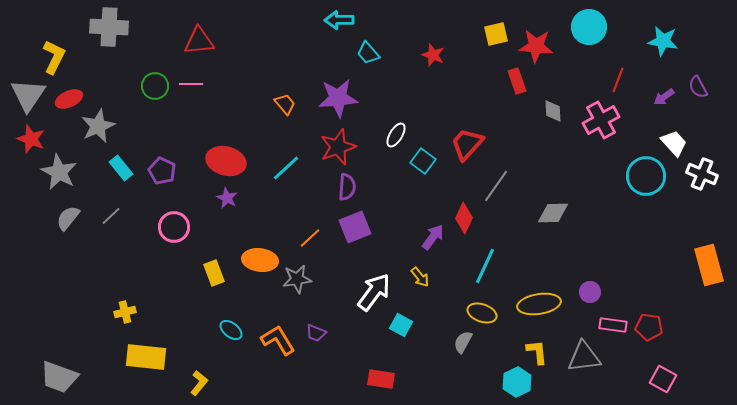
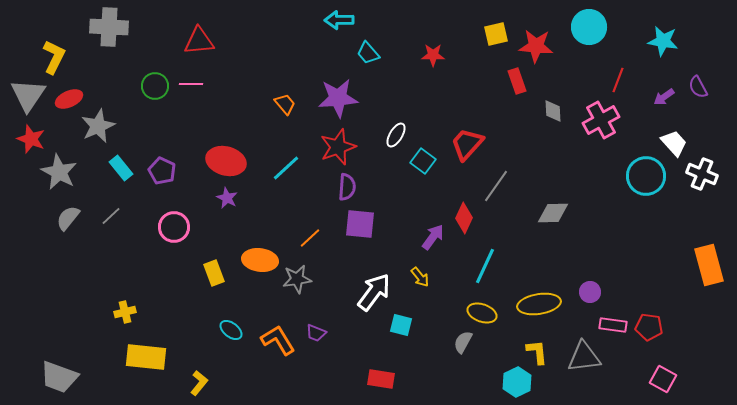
red star at (433, 55): rotated 20 degrees counterclockwise
purple square at (355, 227): moved 5 px right, 3 px up; rotated 28 degrees clockwise
cyan square at (401, 325): rotated 15 degrees counterclockwise
